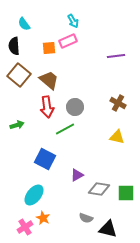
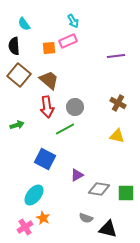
yellow triangle: moved 1 px up
